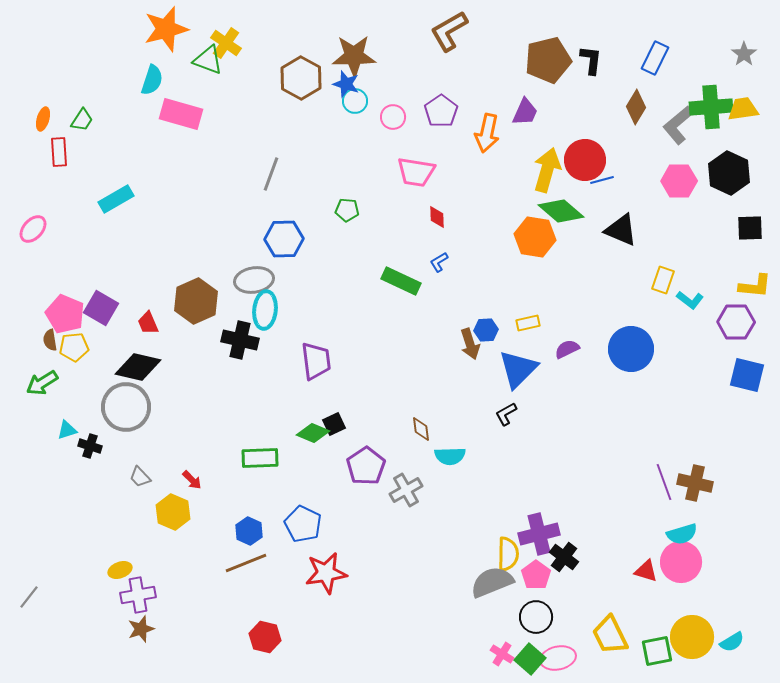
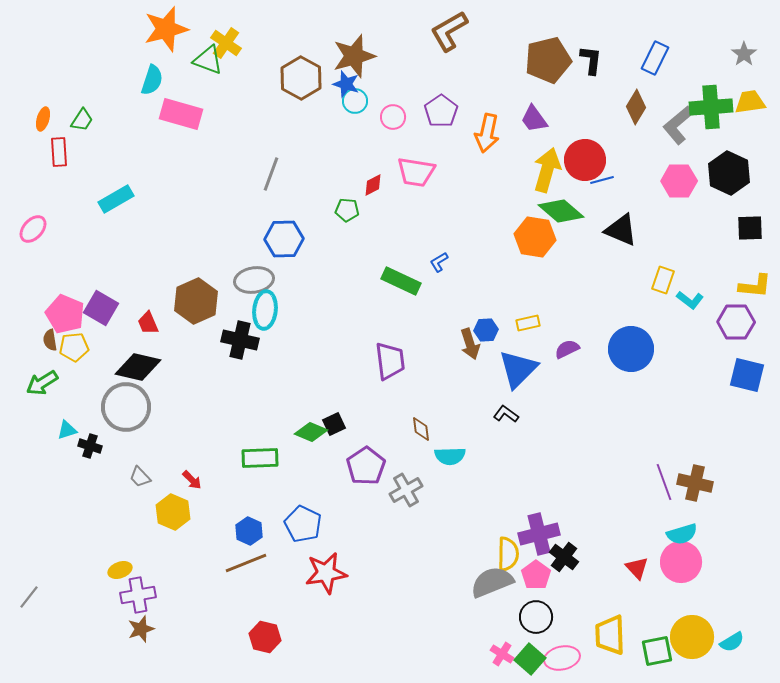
brown star at (354, 56): rotated 15 degrees counterclockwise
yellow trapezoid at (743, 109): moved 7 px right, 7 px up
purple trapezoid at (525, 112): moved 9 px right, 7 px down; rotated 120 degrees clockwise
red diamond at (437, 217): moved 64 px left, 32 px up; rotated 65 degrees clockwise
purple trapezoid at (316, 361): moved 74 px right
black L-shape at (506, 414): rotated 65 degrees clockwise
green diamond at (313, 433): moved 2 px left, 1 px up
red triangle at (646, 571): moved 9 px left, 3 px up; rotated 30 degrees clockwise
yellow trapezoid at (610, 635): rotated 24 degrees clockwise
pink ellipse at (558, 658): moved 4 px right
